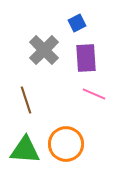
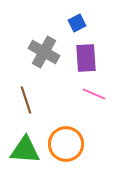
gray cross: moved 2 px down; rotated 16 degrees counterclockwise
